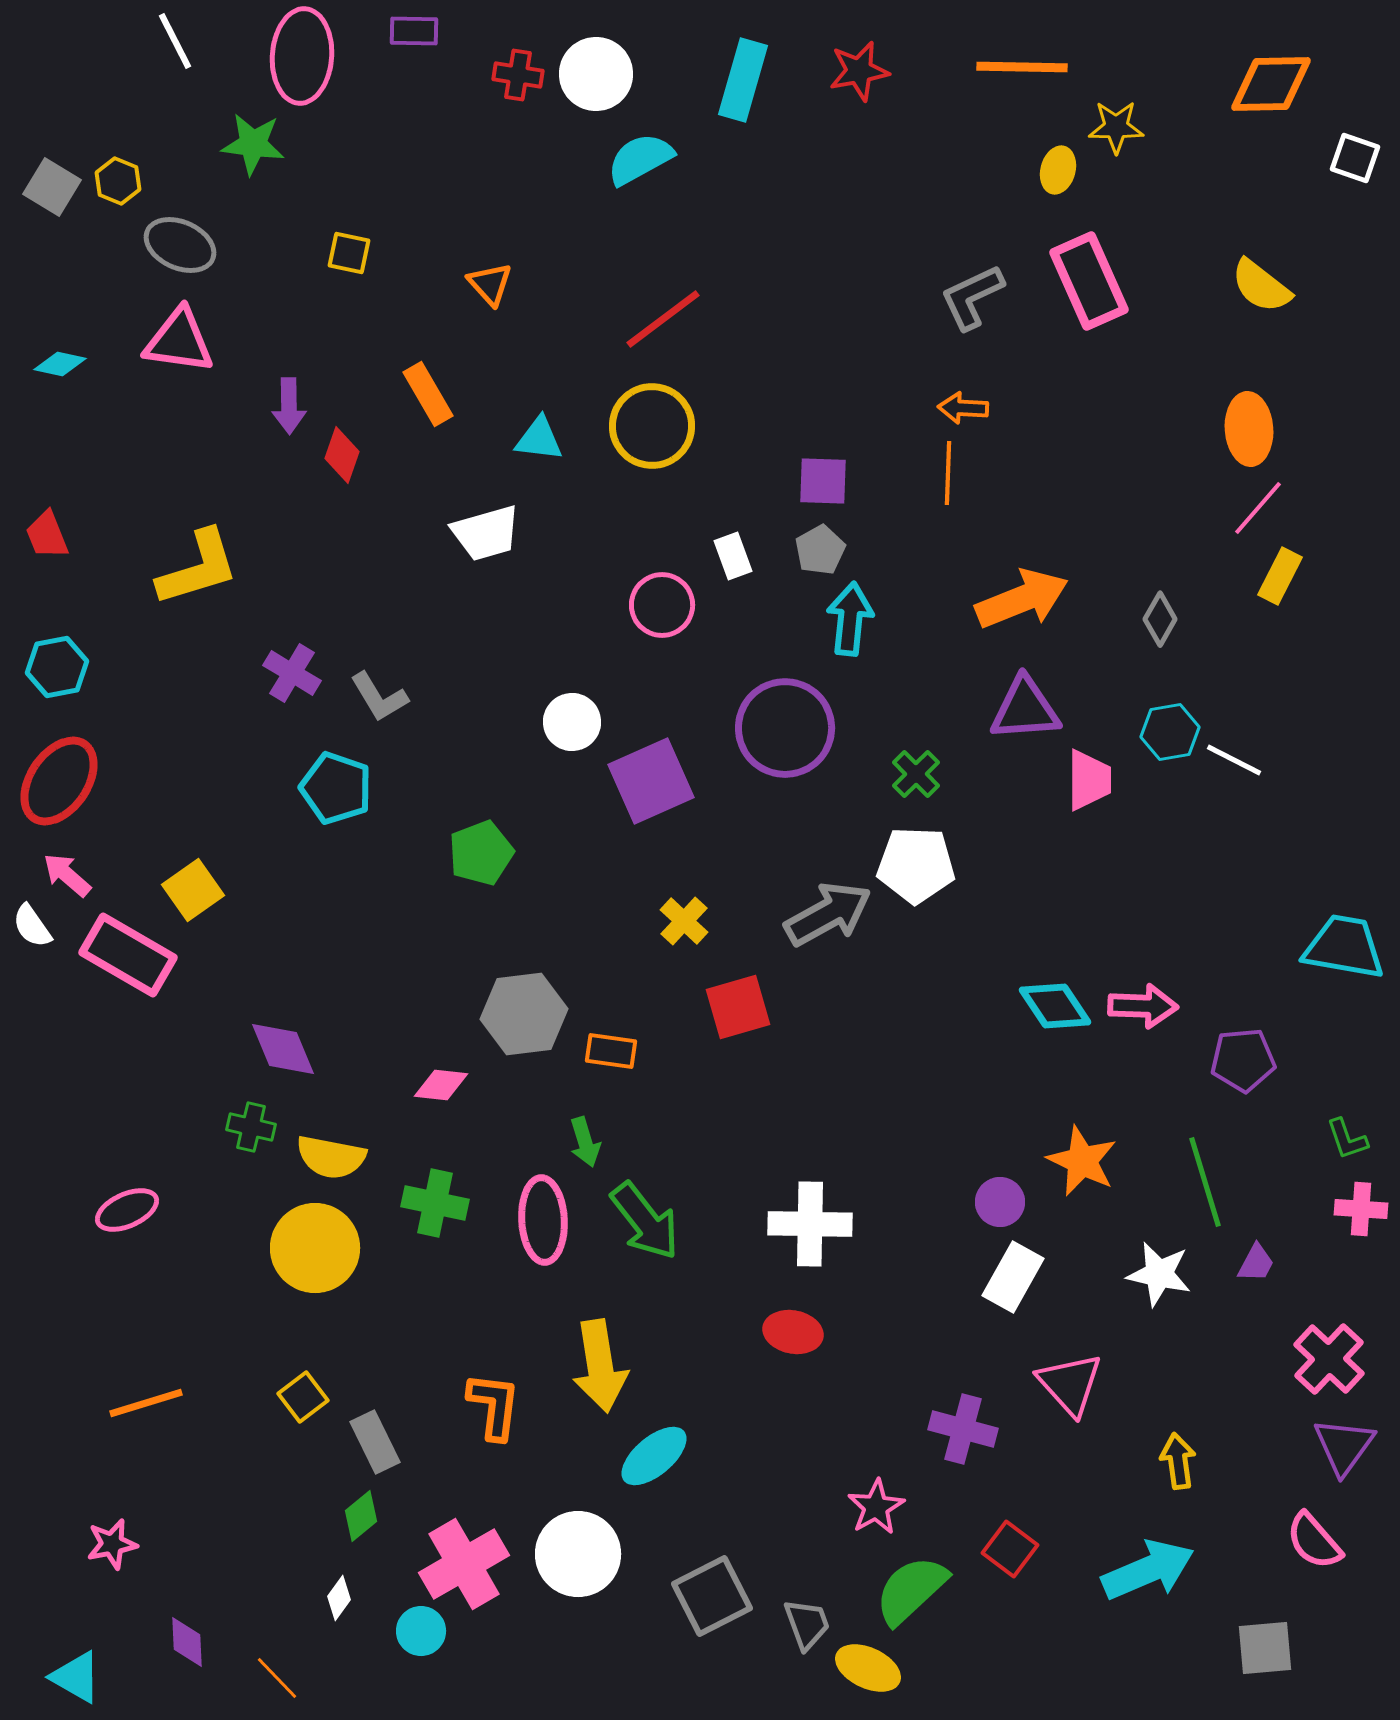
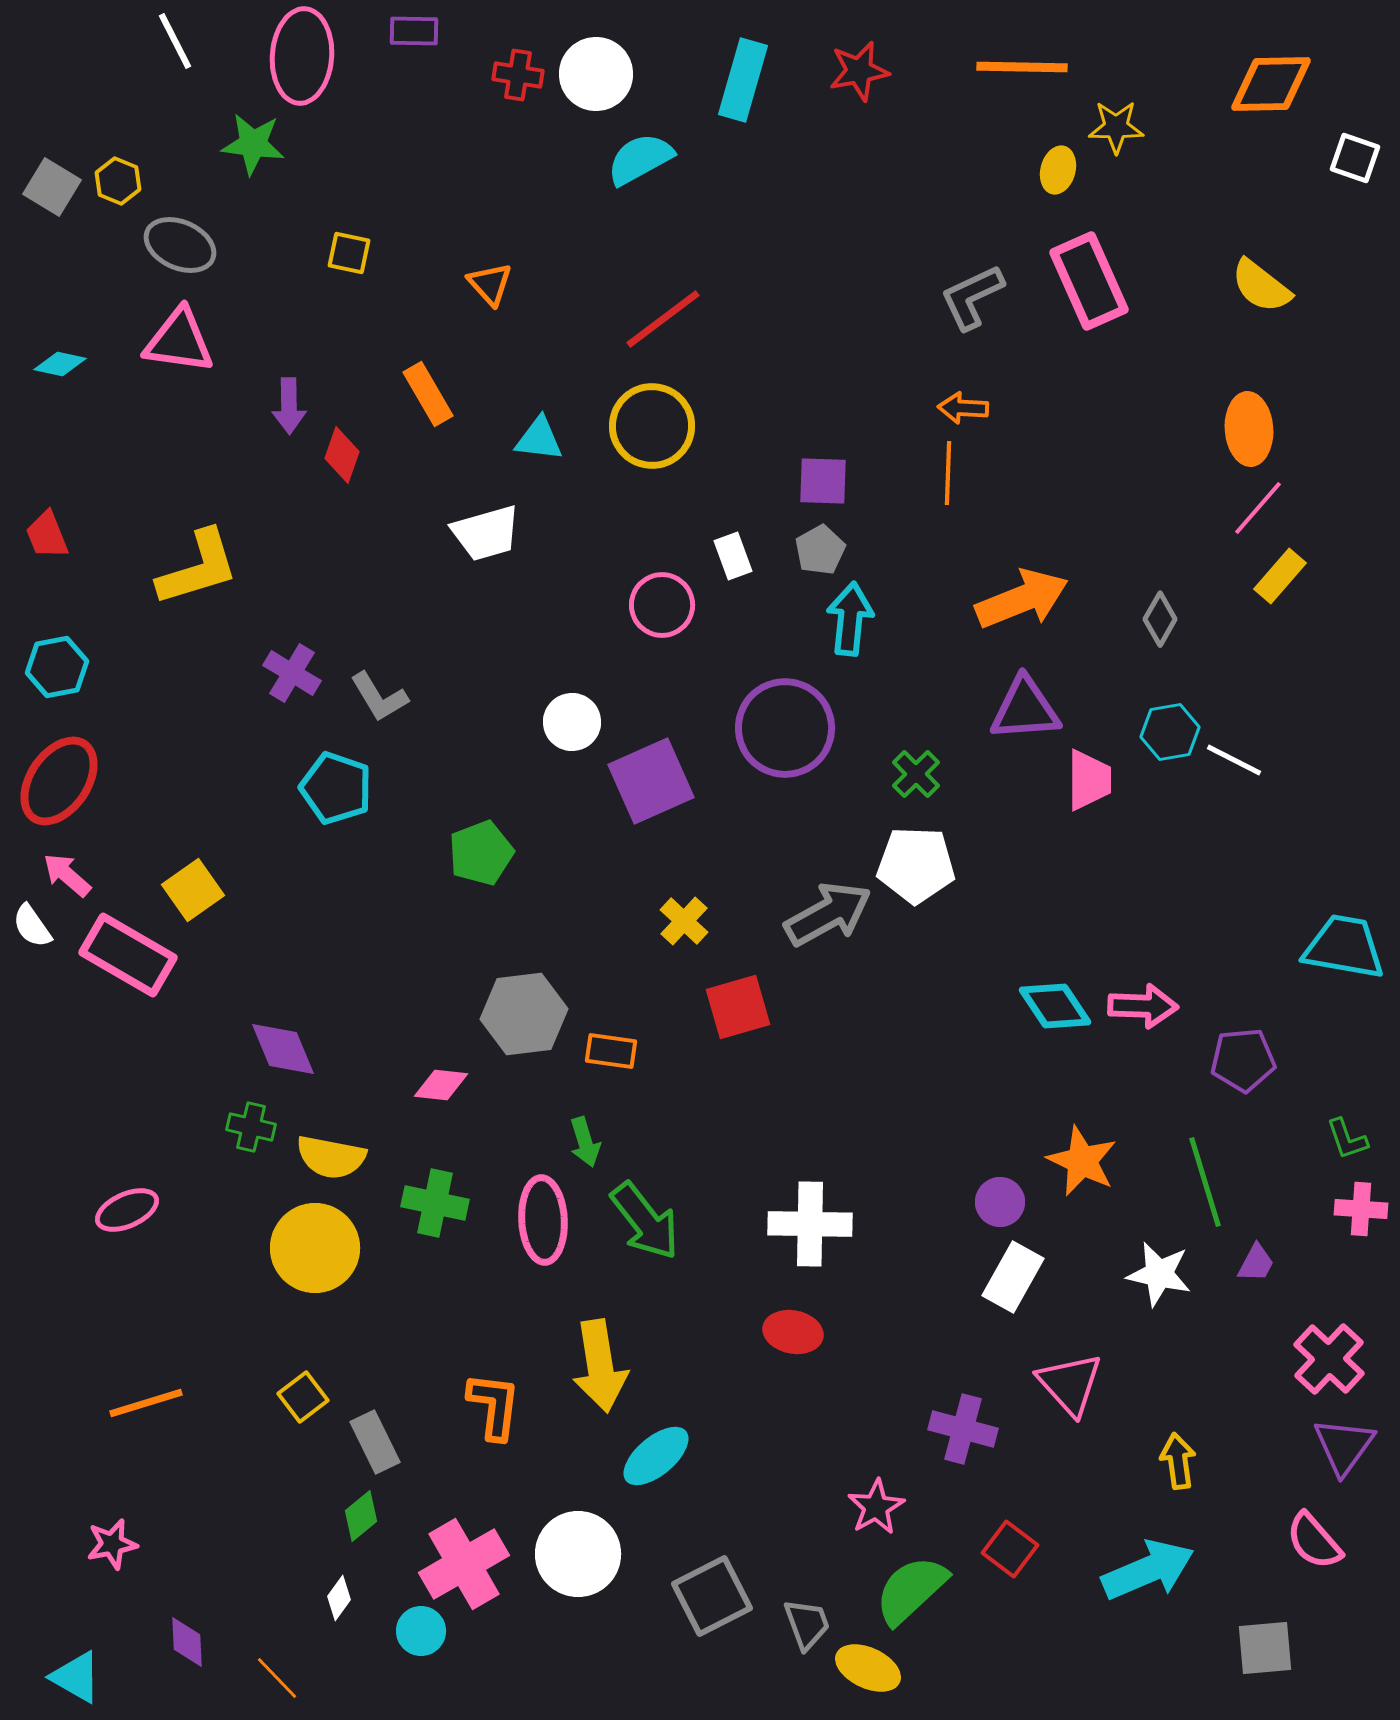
yellow rectangle at (1280, 576): rotated 14 degrees clockwise
cyan ellipse at (654, 1456): moved 2 px right
